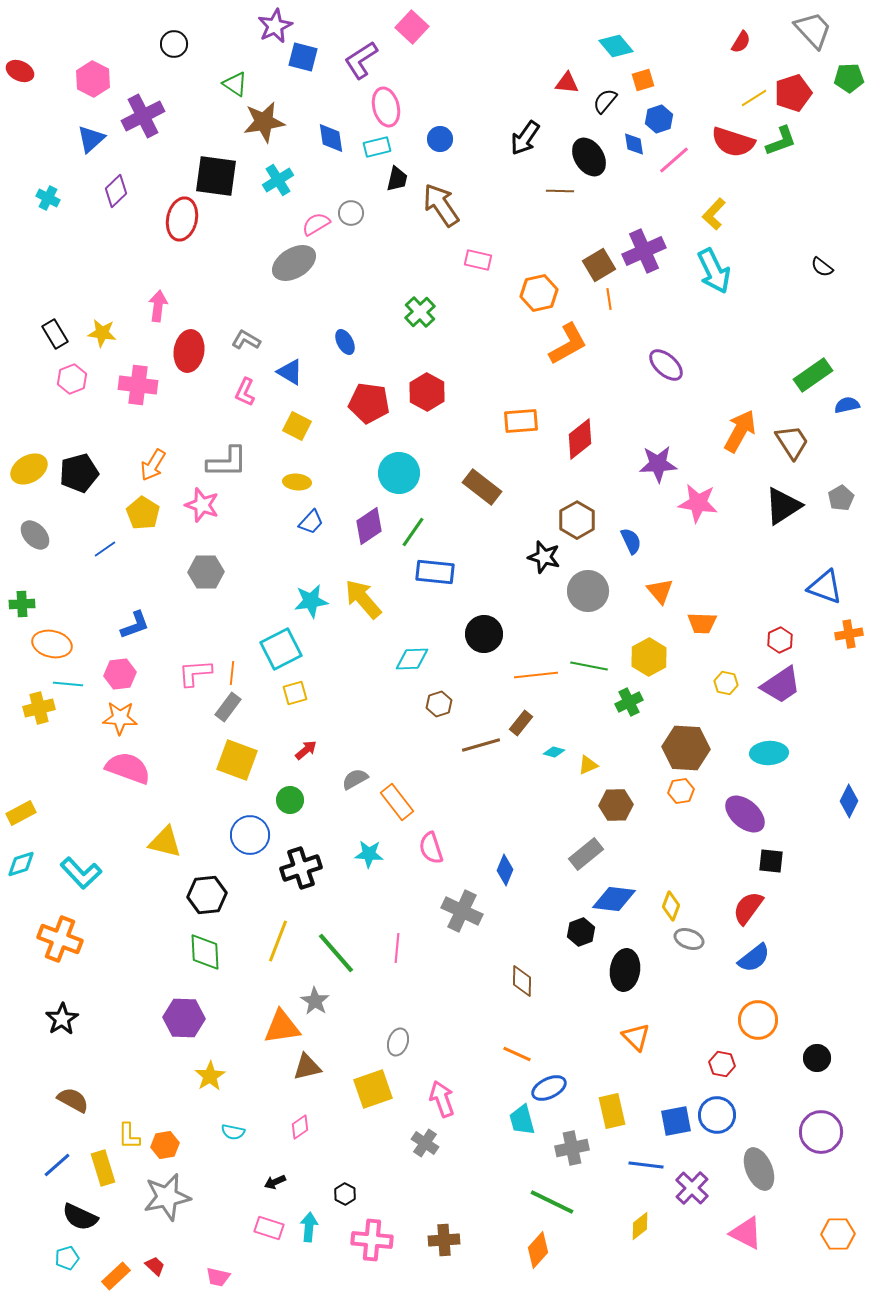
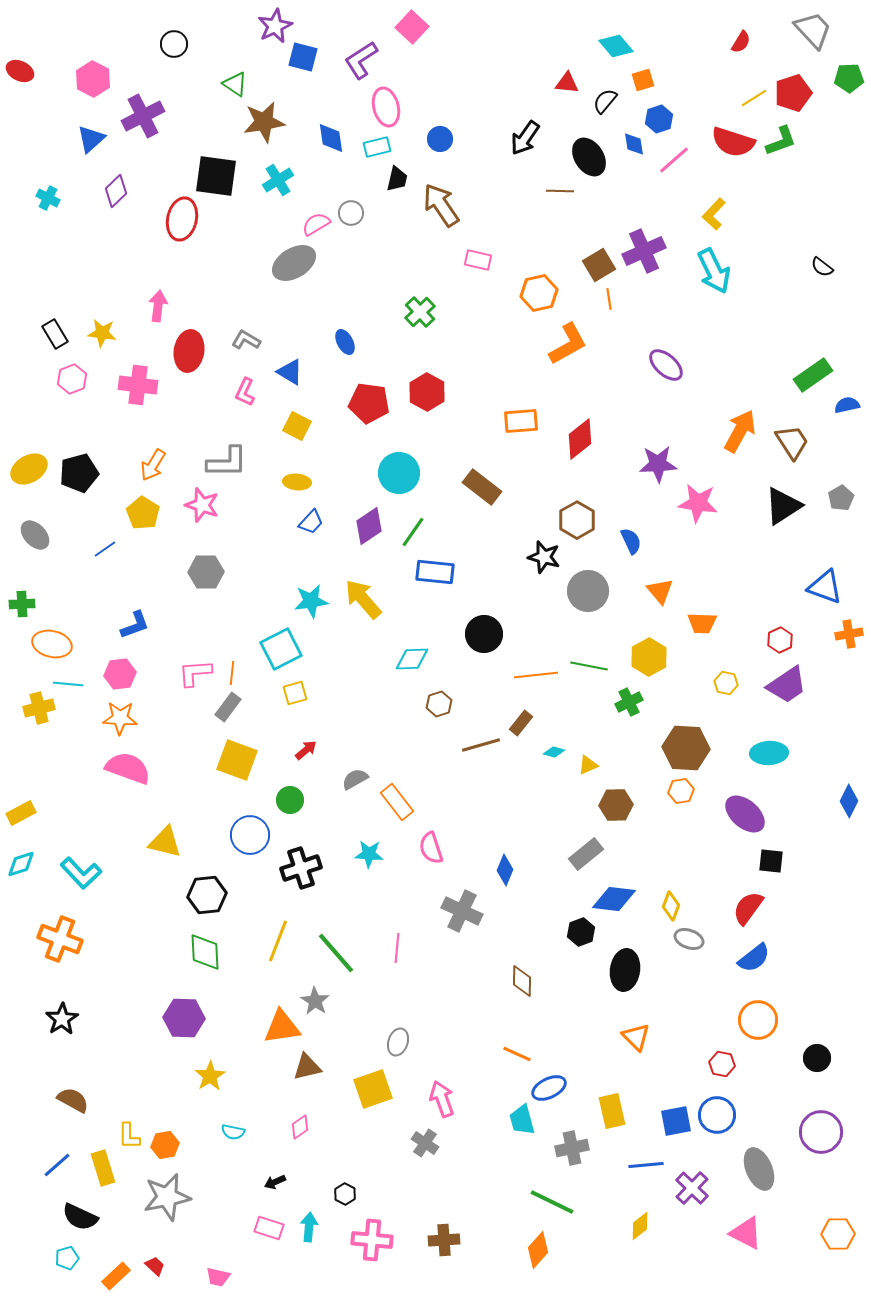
purple trapezoid at (781, 685): moved 6 px right
blue line at (646, 1165): rotated 12 degrees counterclockwise
